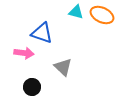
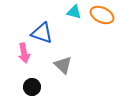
cyan triangle: moved 2 px left
pink arrow: rotated 72 degrees clockwise
gray triangle: moved 2 px up
